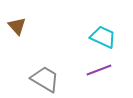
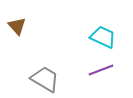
purple line: moved 2 px right
